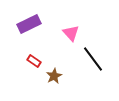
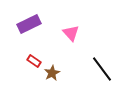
black line: moved 9 px right, 10 px down
brown star: moved 2 px left, 3 px up
